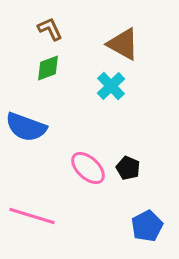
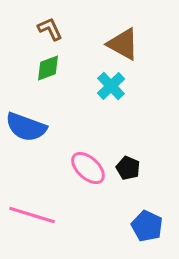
pink line: moved 1 px up
blue pentagon: rotated 20 degrees counterclockwise
